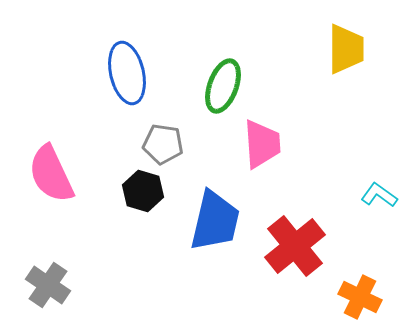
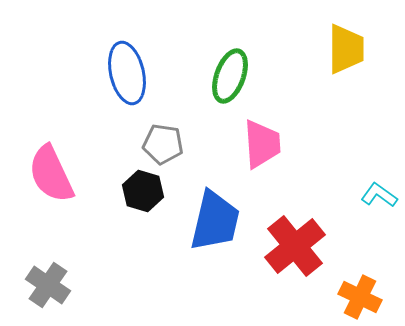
green ellipse: moved 7 px right, 10 px up
